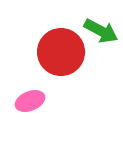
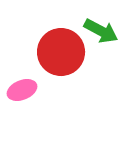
pink ellipse: moved 8 px left, 11 px up
